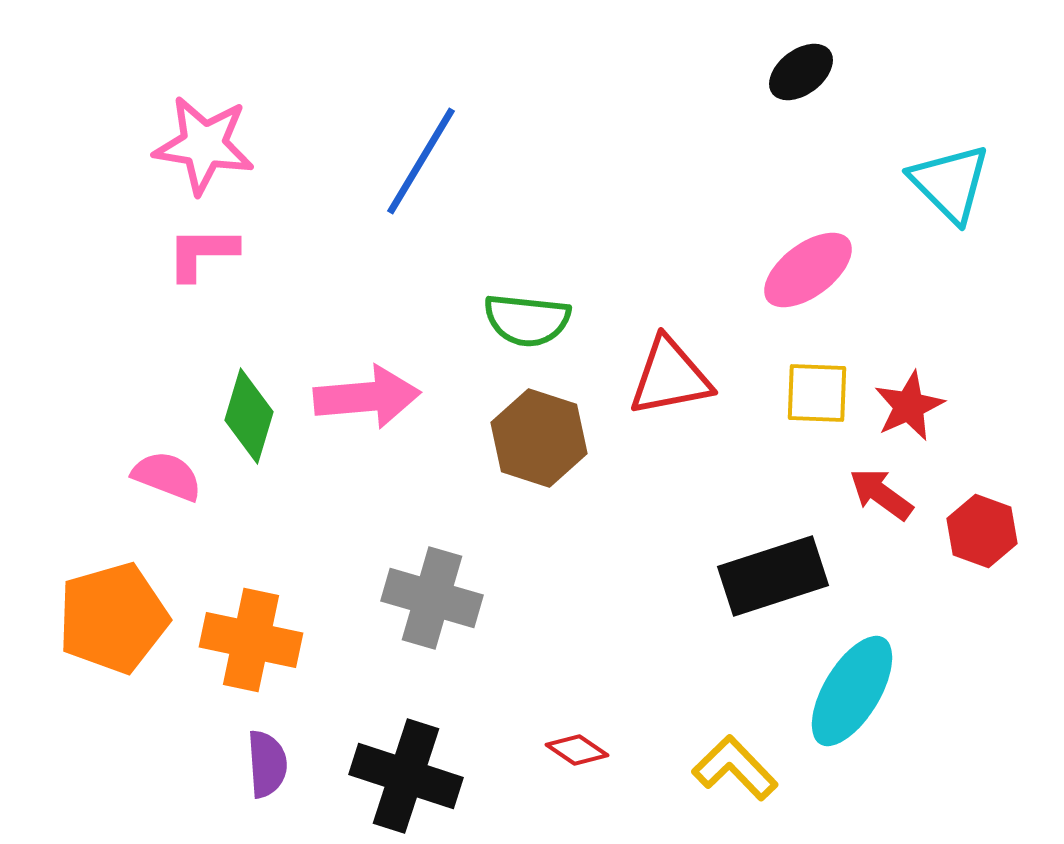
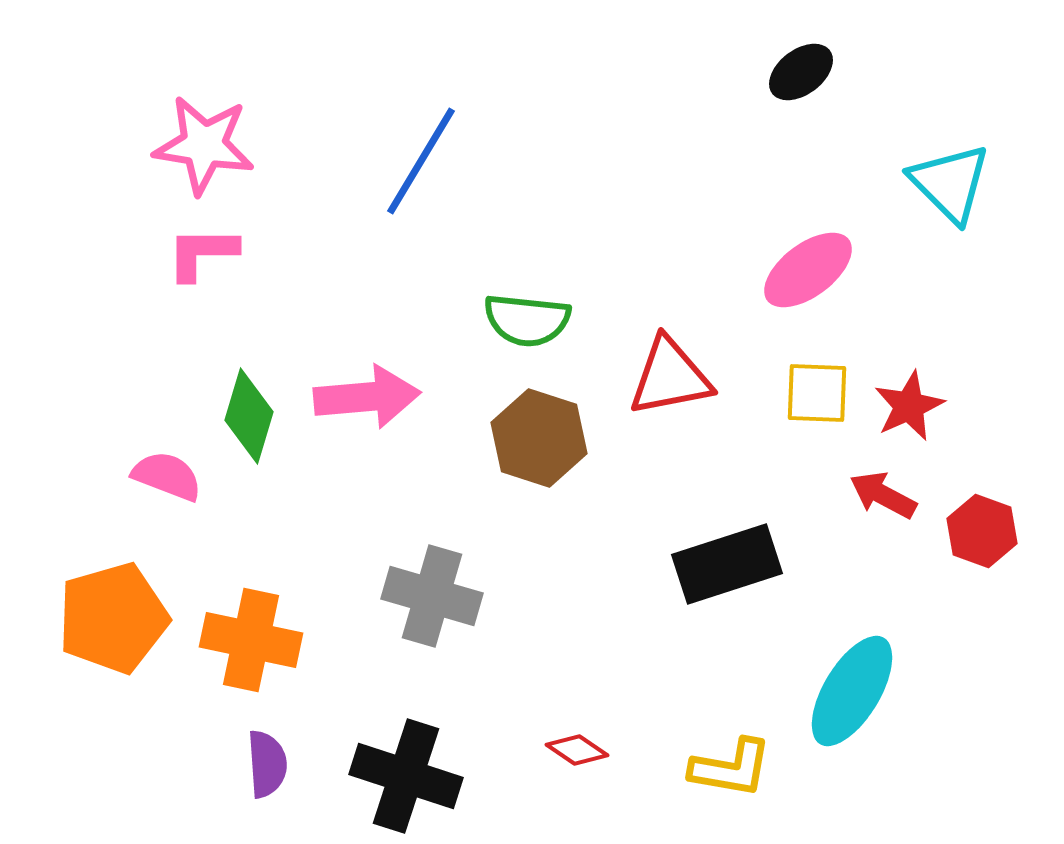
red arrow: moved 2 px right, 1 px down; rotated 8 degrees counterclockwise
black rectangle: moved 46 px left, 12 px up
gray cross: moved 2 px up
yellow L-shape: moved 4 px left; rotated 144 degrees clockwise
